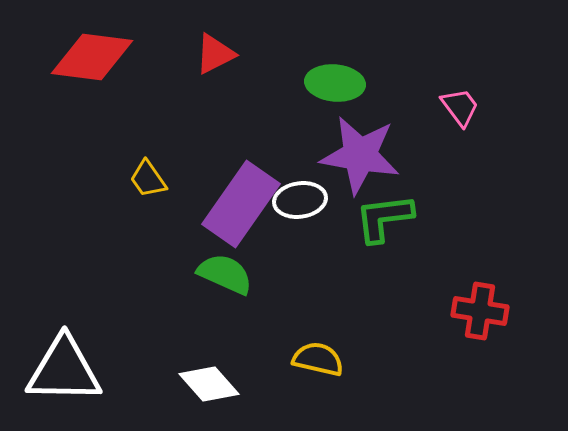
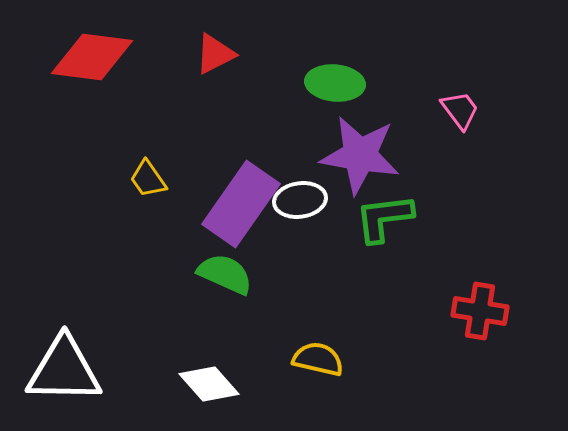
pink trapezoid: moved 3 px down
